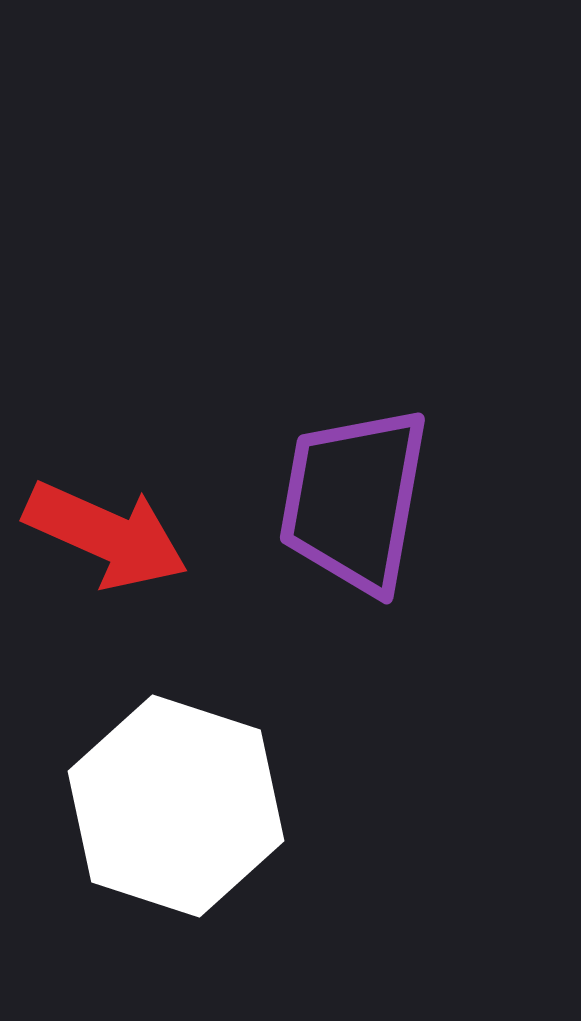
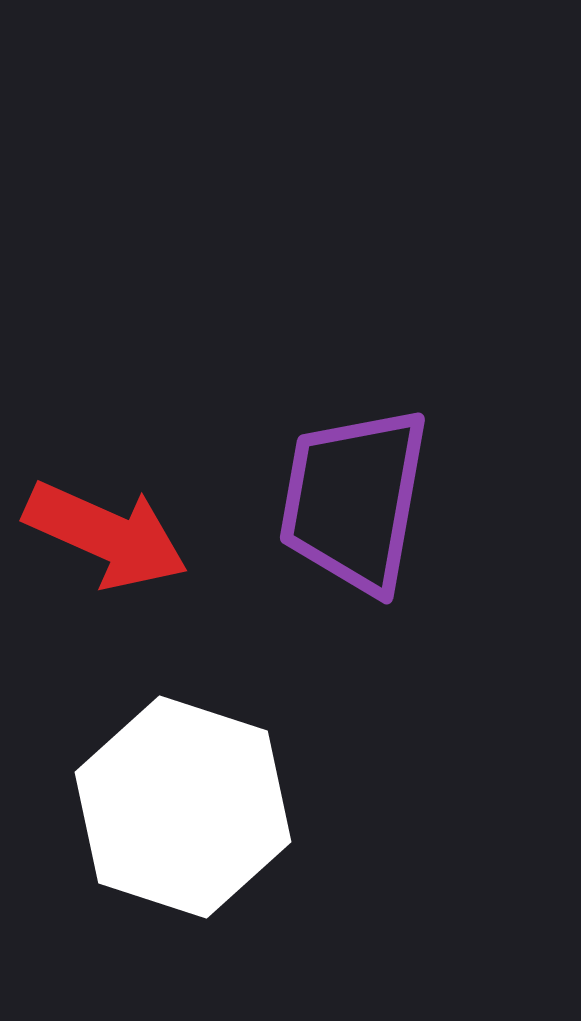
white hexagon: moved 7 px right, 1 px down
